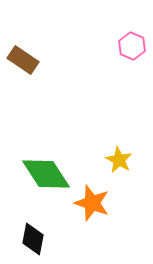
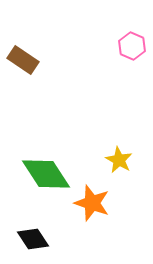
black diamond: rotated 44 degrees counterclockwise
